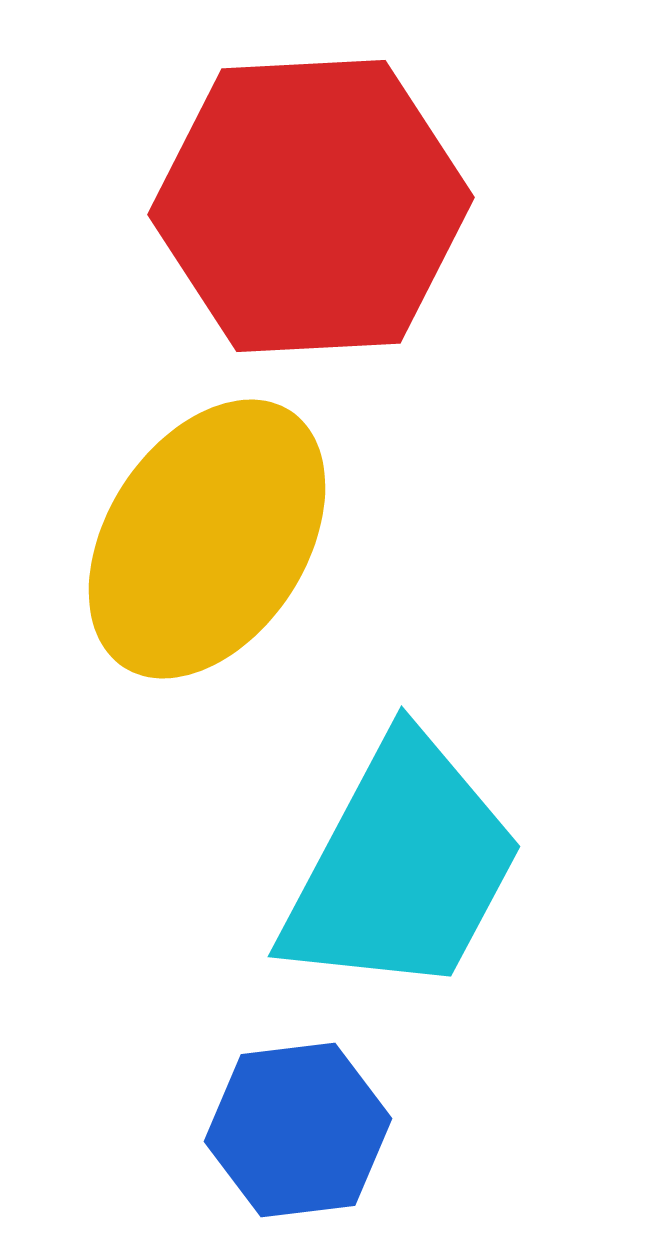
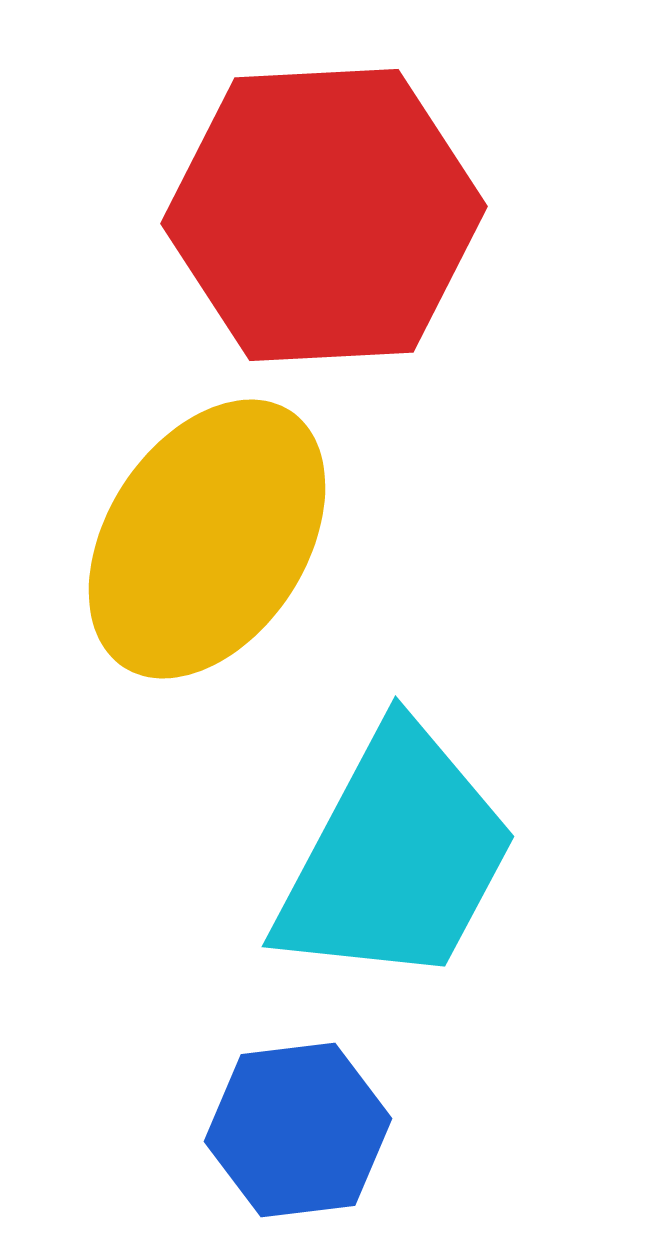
red hexagon: moved 13 px right, 9 px down
cyan trapezoid: moved 6 px left, 10 px up
